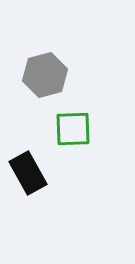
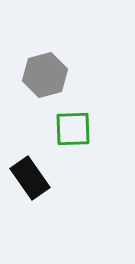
black rectangle: moved 2 px right, 5 px down; rotated 6 degrees counterclockwise
